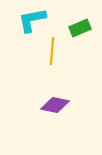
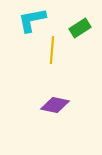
green rectangle: rotated 10 degrees counterclockwise
yellow line: moved 1 px up
